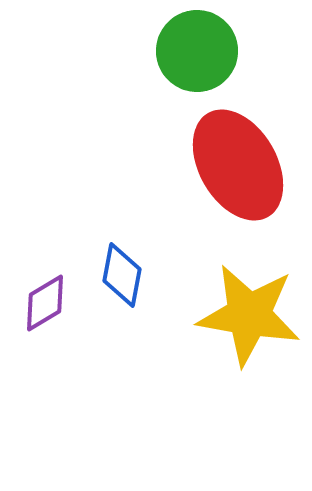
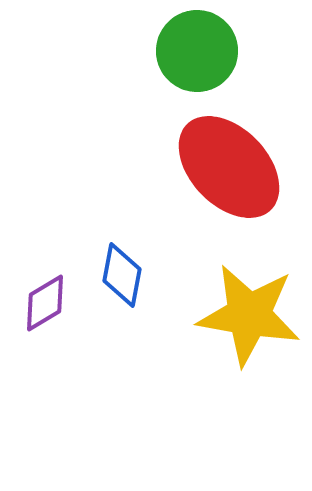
red ellipse: moved 9 px left, 2 px down; rotated 14 degrees counterclockwise
